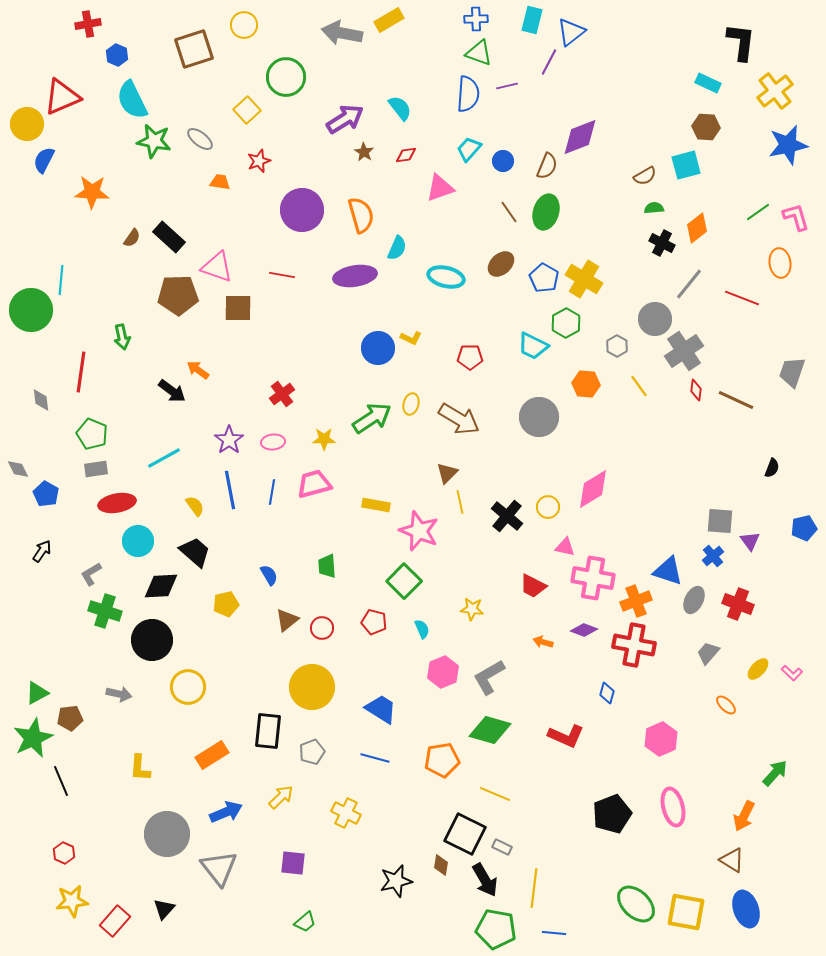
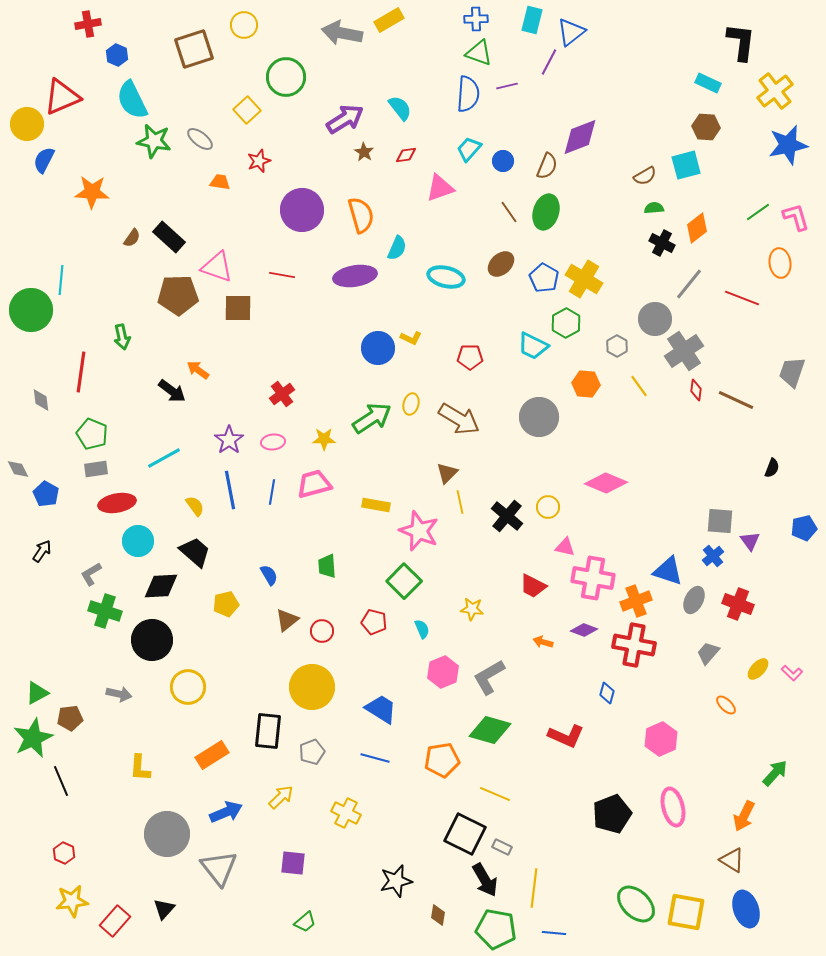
pink diamond at (593, 489): moved 13 px right, 6 px up; rotated 54 degrees clockwise
red circle at (322, 628): moved 3 px down
brown diamond at (441, 865): moved 3 px left, 50 px down
